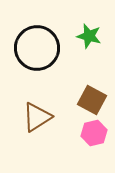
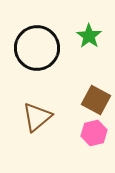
green star: rotated 20 degrees clockwise
brown square: moved 4 px right
brown triangle: rotated 8 degrees counterclockwise
